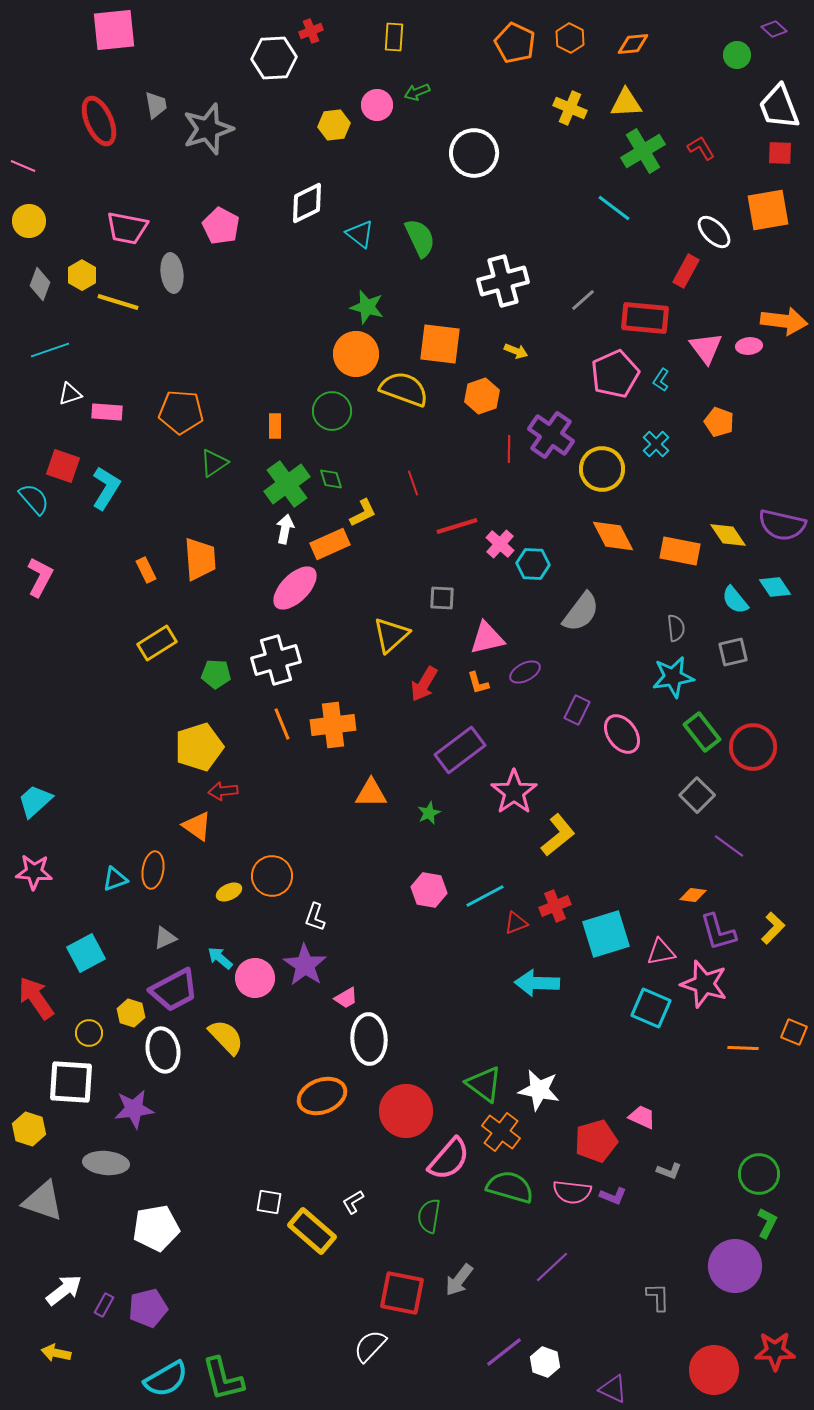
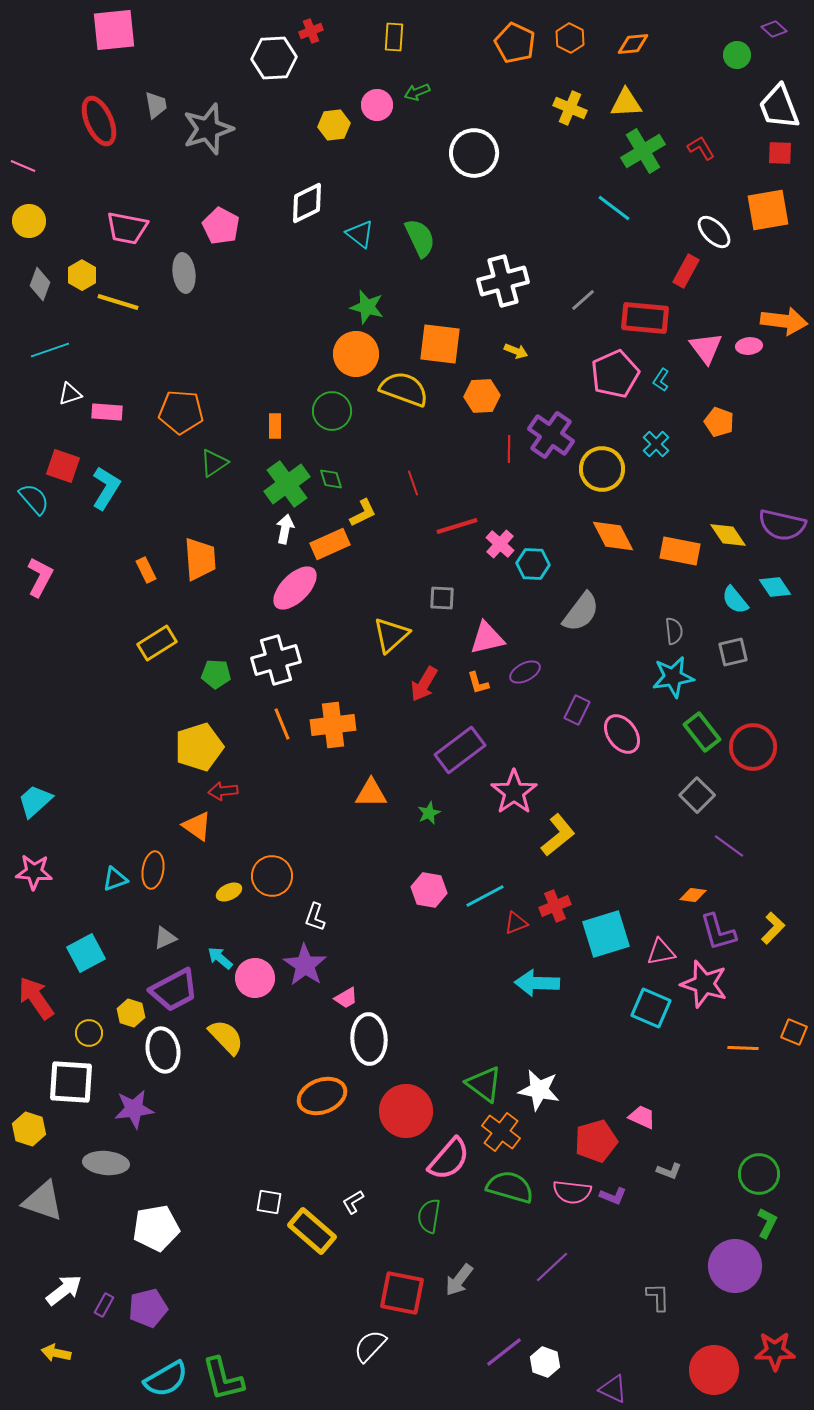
gray ellipse at (172, 273): moved 12 px right
orange hexagon at (482, 396): rotated 16 degrees clockwise
gray semicircle at (676, 628): moved 2 px left, 3 px down
